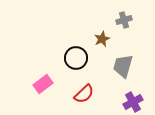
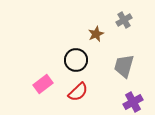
gray cross: rotated 14 degrees counterclockwise
brown star: moved 6 px left, 5 px up
black circle: moved 2 px down
gray trapezoid: moved 1 px right
red semicircle: moved 6 px left, 2 px up
